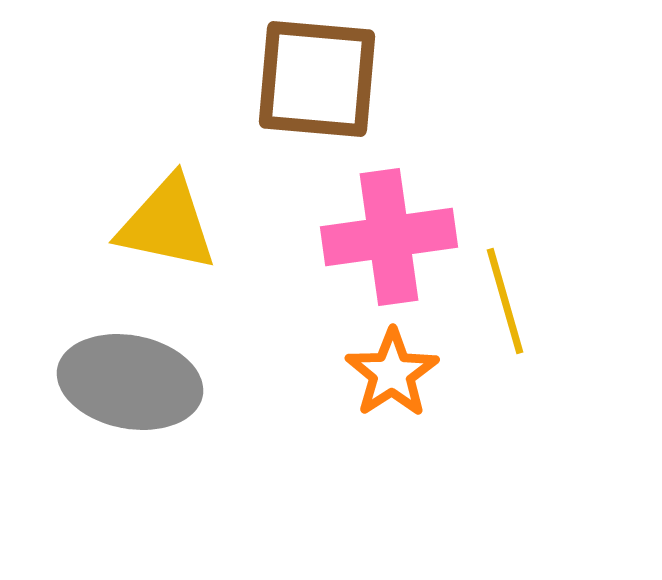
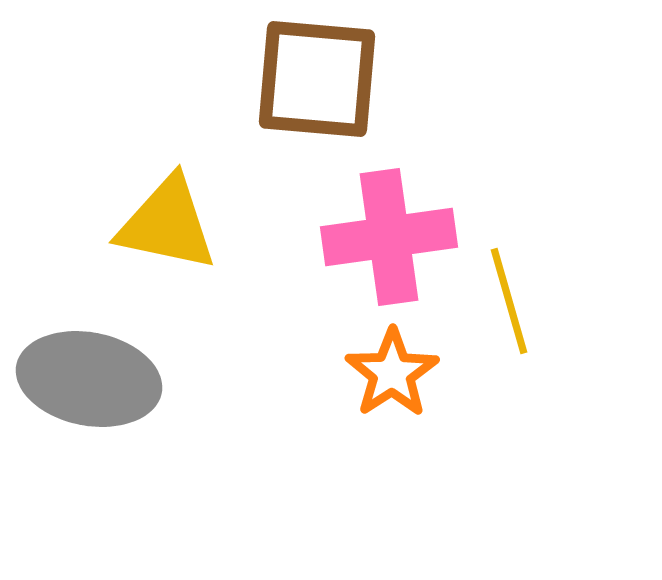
yellow line: moved 4 px right
gray ellipse: moved 41 px left, 3 px up
